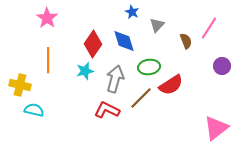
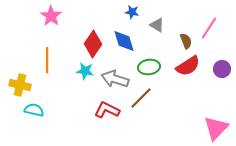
blue star: rotated 16 degrees counterclockwise
pink star: moved 4 px right, 2 px up
gray triangle: rotated 42 degrees counterclockwise
orange line: moved 1 px left
purple circle: moved 3 px down
cyan star: rotated 24 degrees clockwise
gray arrow: rotated 88 degrees counterclockwise
red semicircle: moved 17 px right, 19 px up
pink triangle: rotated 8 degrees counterclockwise
